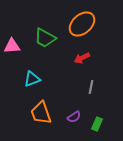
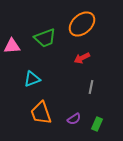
green trapezoid: rotated 50 degrees counterclockwise
purple semicircle: moved 2 px down
